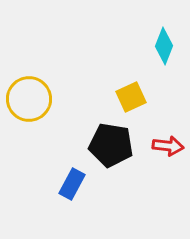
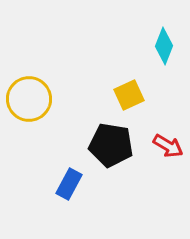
yellow square: moved 2 px left, 2 px up
red arrow: rotated 24 degrees clockwise
blue rectangle: moved 3 px left
